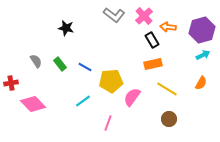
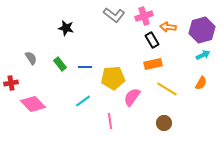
pink cross: rotated 24 degrees clockwise
gray semicircle: moved 5 px left, 3 px up
blue line: rotated 32 degrees counterclockwise
yellow pentagon: moved 2 px right, 3 px up
brown circle: moved 5 px left, 4 px down
pink line: moved 2 px right, 2 px up; rotated 28 degrees counterclockwise
